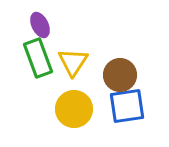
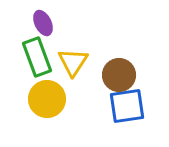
purple ellipse: moved 3 px right, 2 px up
green rectangle: moved 1 px left, 1 px up
brown circle: moved 1 px left
yellow circle: moved 27 px left, 10 px up
